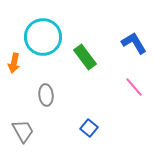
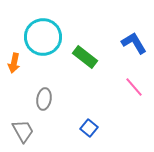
green rectangle: rotated 15 degrees counterclockwise
gray ellipse: moved 2 px left, 4 px down; rotated 15 degrees clockwise
